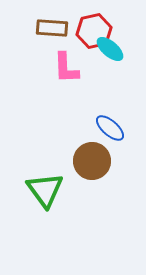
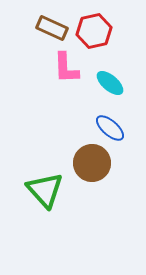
brown rectangle: rotated 20 degrees clockwise
cyan ellipse: moved 34 px down
brown circle: moved 2 px down
green triangle: rotated 6 degrees counterclockwise
